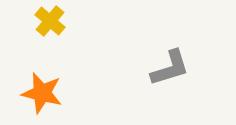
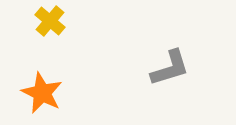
orange star: rotated 12 degrees clockwise
